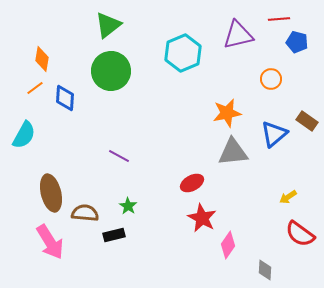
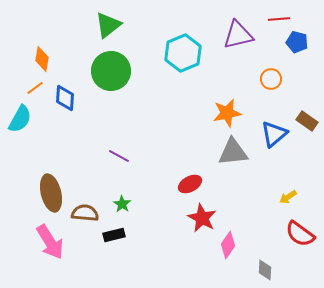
cyan semicircle: moved 4 px left, 16 px up
red ellipse: moved 2 px left, 1 px down
green star: moved 6 px left, 2 px up
